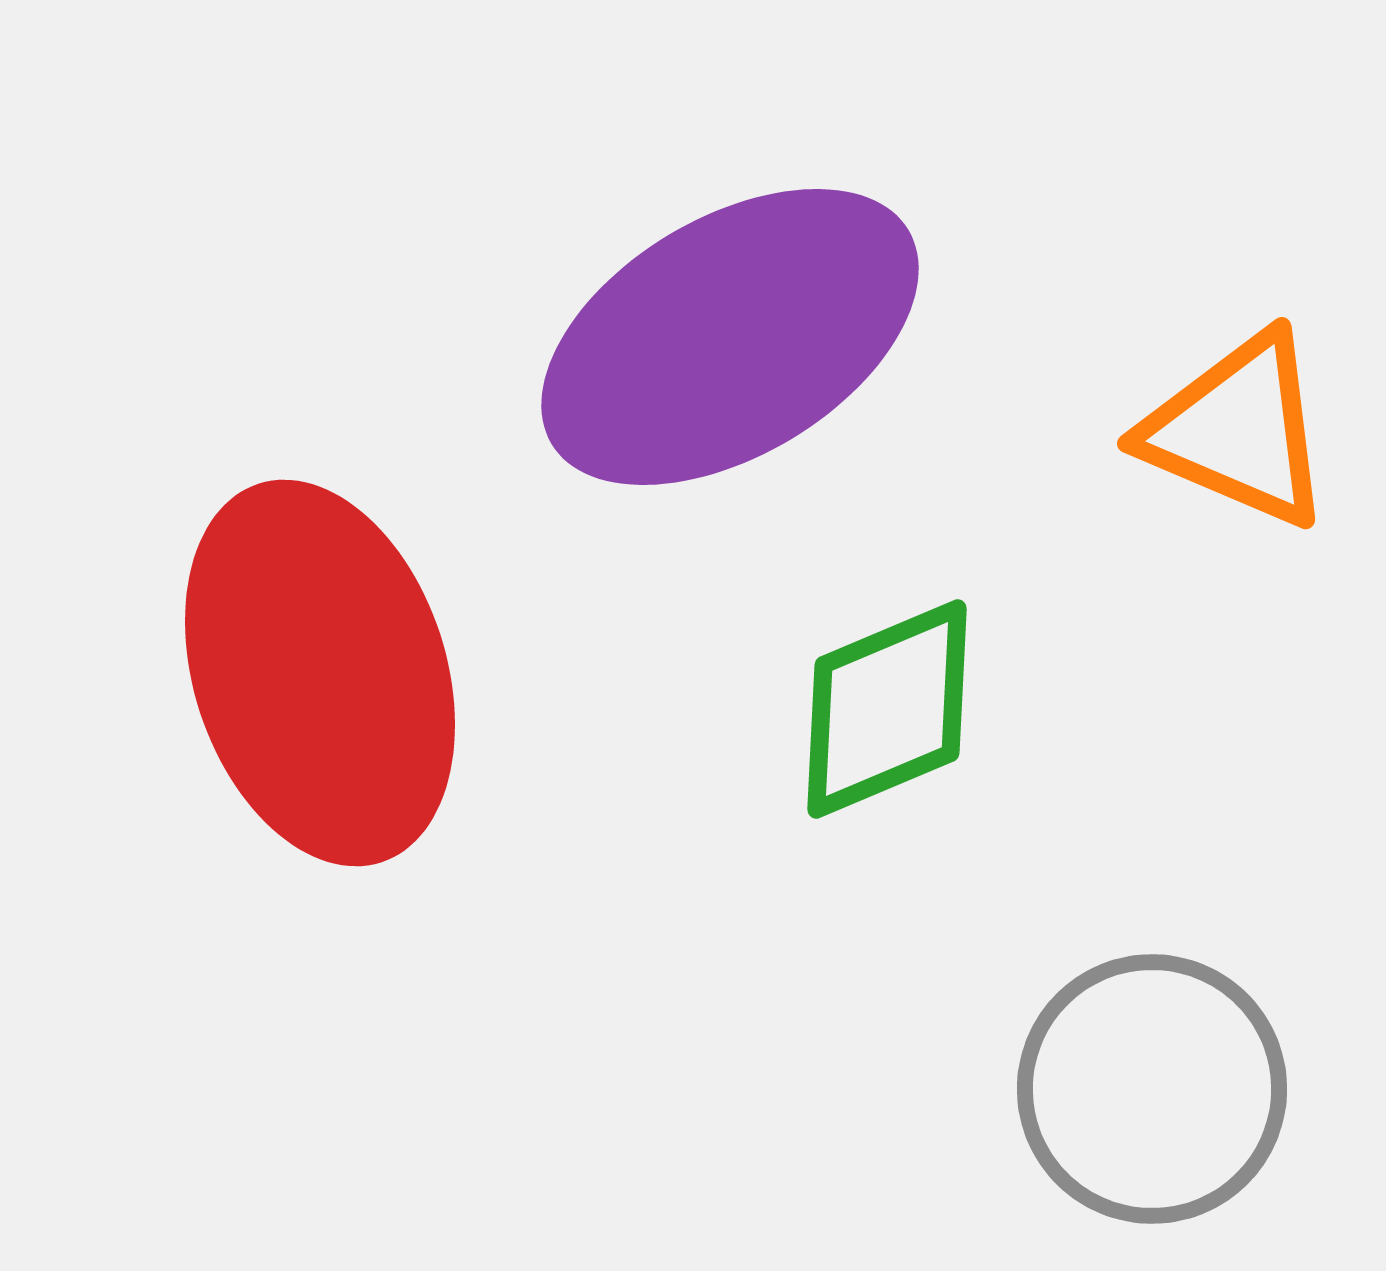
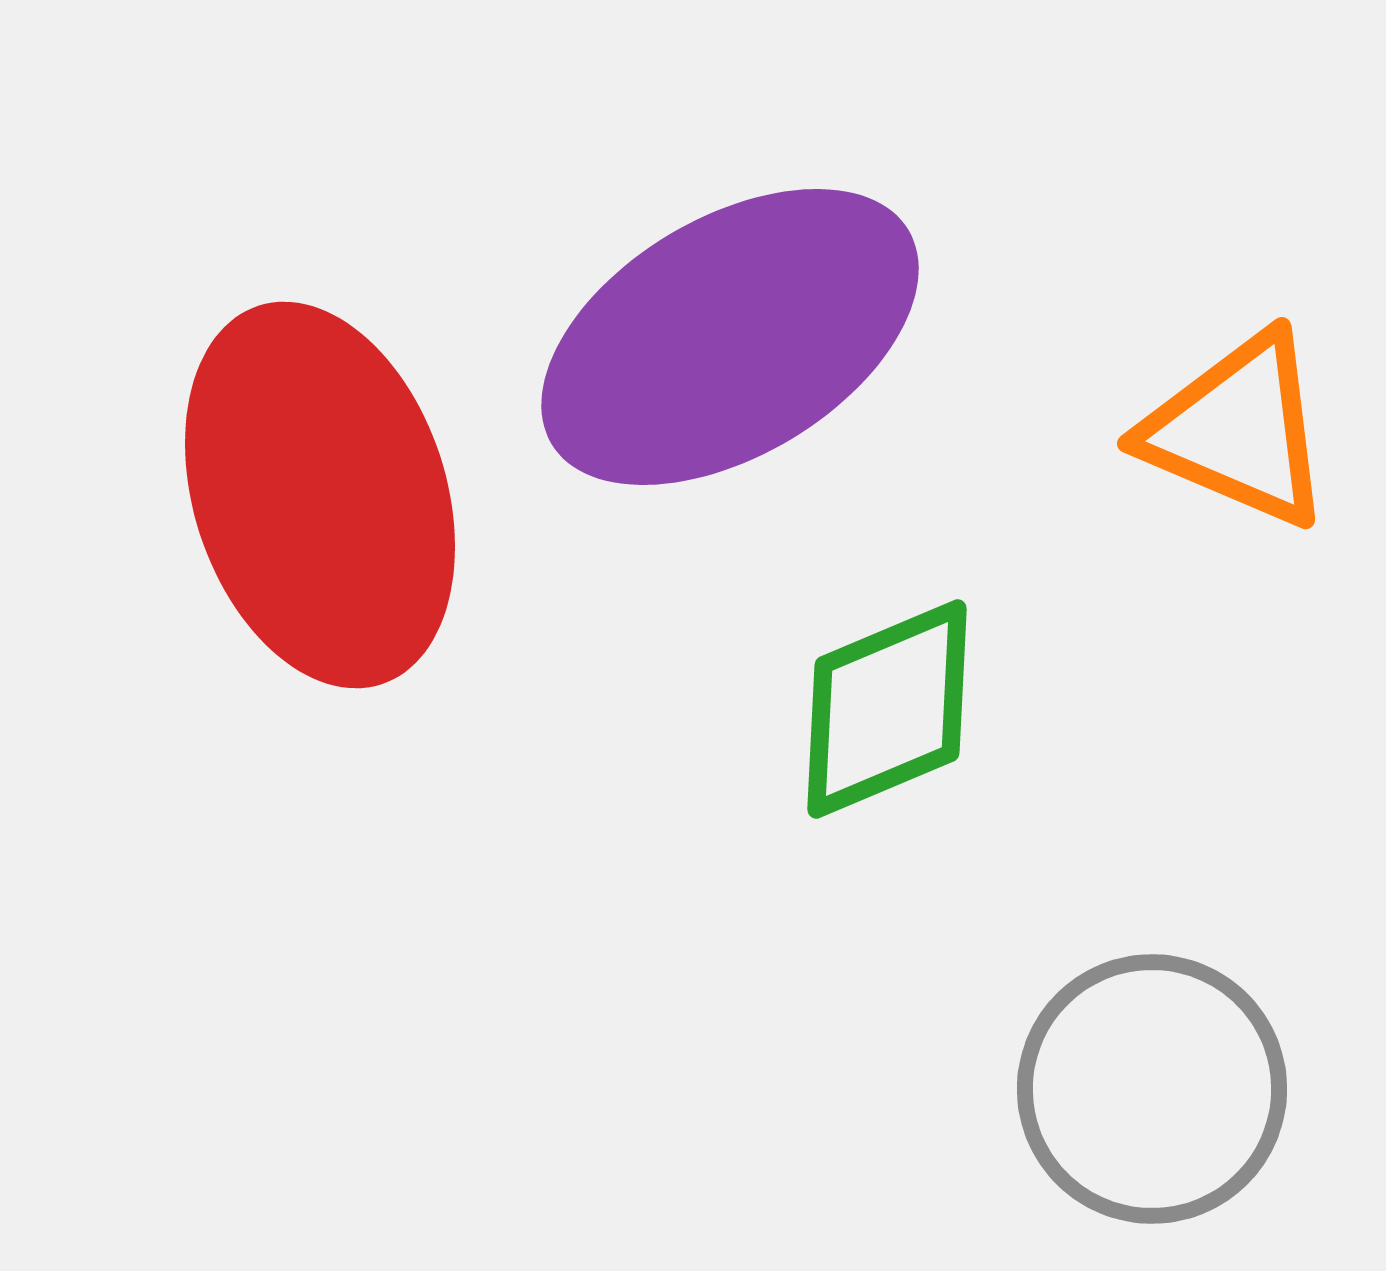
red ellipse: moved 178 px up
